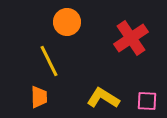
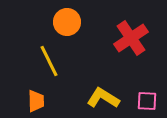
orange trapezoid: moved 3 px left, 4 px down
